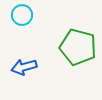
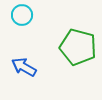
blue arrow: rotated 45 degrees clockwise
